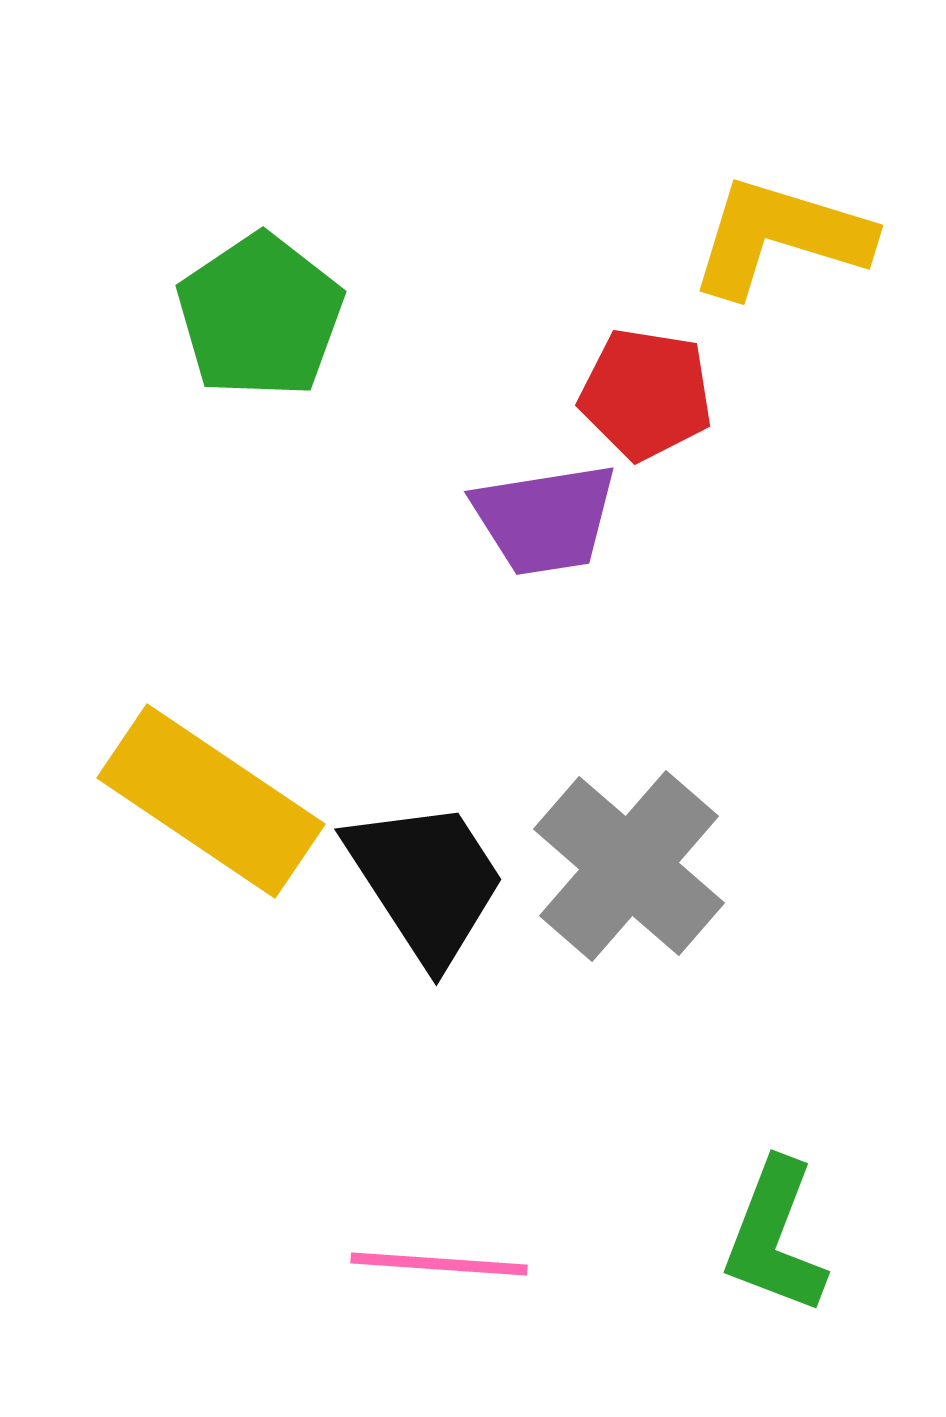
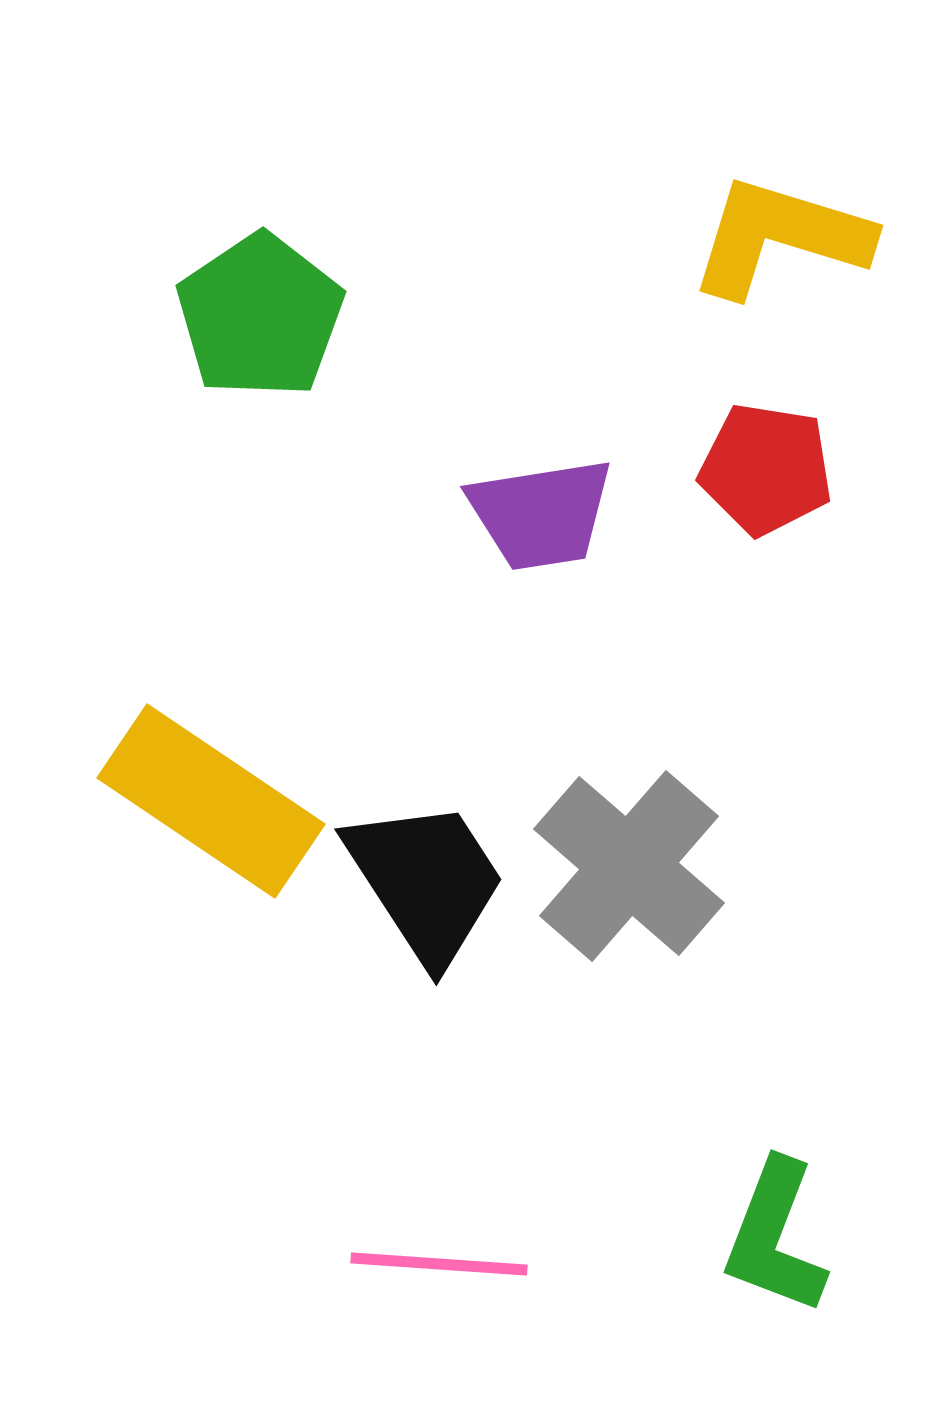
red pentagon: moved 120 px right, 75 px down
purple trapezoid: moved 4 px left, 5 px up
